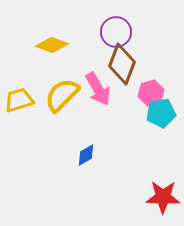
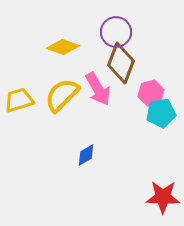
yellow diamond: moved 11 px right, 2 px down
brown diamond: moved 1 px left, 1 px up
